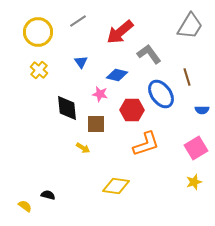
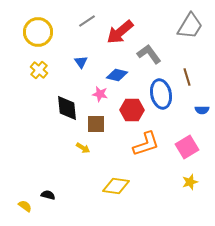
gray line: moved 9 px right
blue ellipse: rotated 24 degrees clockwise
pink square: moved 9 px left, 1 px up
yellow star: moved 4 px left
